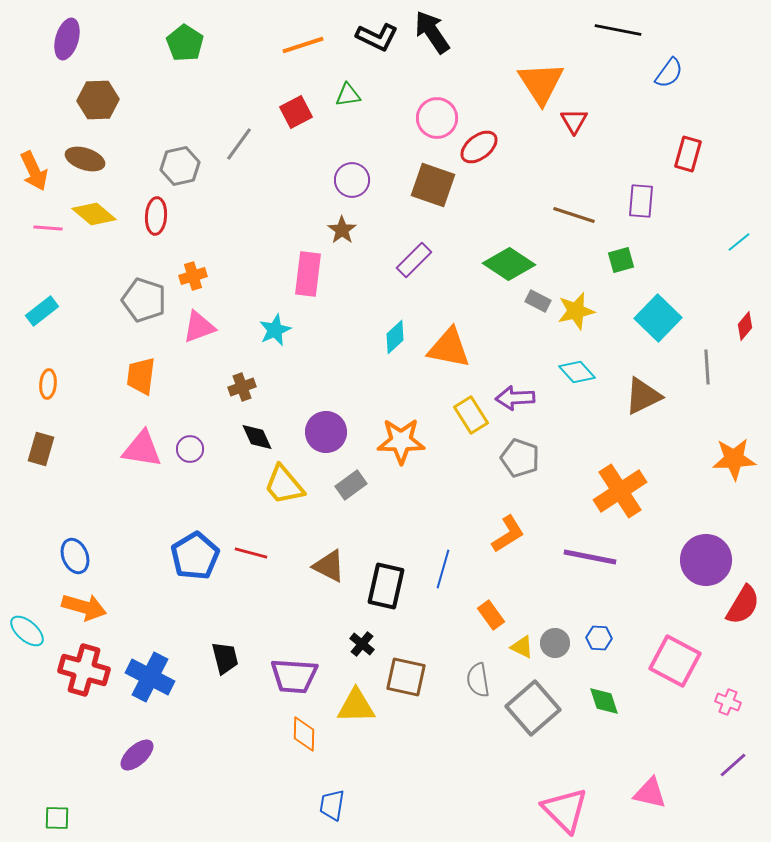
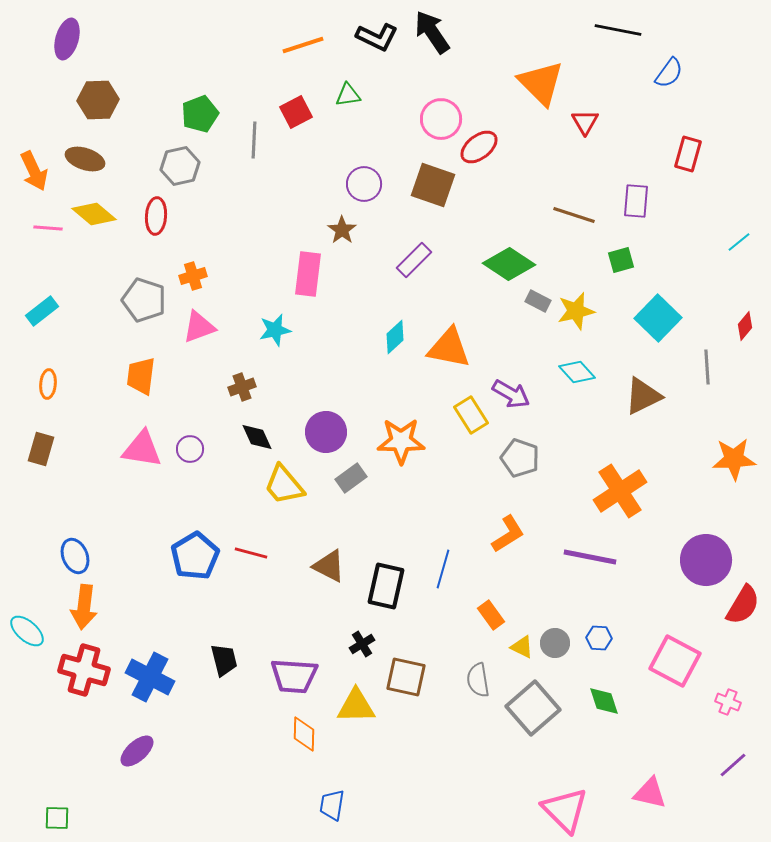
green pentagon at (185, 43): moved 15 px right, 71 px down; rotated 18 degrees clockwise
orange triangle at (541, 83): rotated 12 degrees counterclockwise
pink circle at (437, 118): moved 4 px right, 1 px down
red triangle at (574, 121): moved 11 px right, 1 px down
gray line at (239, 144): moved 15 px right, 4 px up; rotated 33 degrees counterclockwise
purple circle at (352, 180): moved 12 px right, 4 px down
purple rectangle at (641, 201): moved 5 px left
cyan star at (275, 330): rotated 12 degrees clockwise
purple arrow at (515, 398): moved 4 px left, 4 px up; rotated 147 degrees counterclockwise
gray rectangle at (351, 485): moved 7 px up
orange arrow at (84, 607): rotated 81 degrees clockwise
black cross at (362, 644): rotated 20 degrees clockwise
black trapezoid at (225, 658): moved 1 px left, 2 px down
purple ellipse at (137, 755): moved 4 px up
